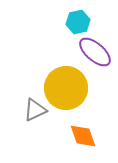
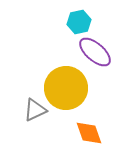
cyan hexagon: moved 1 px right
orange diamond: moved 6 px right, 3 px up
